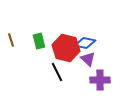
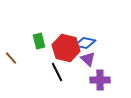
brown line: moved 18 px down; rotated 24 degrees counterclockwise
